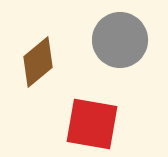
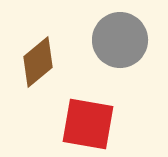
red square: moved 4 px left
